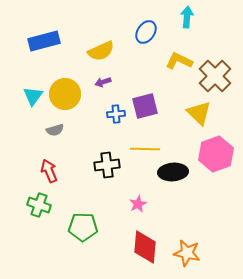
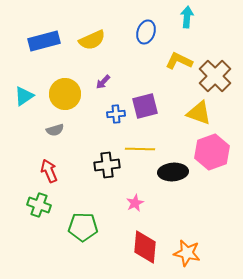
blue ellipse: rotated 15 degrees counterclockwise
yellow semicircle: moved 9 px left, 11 px up
purple arrow: rotated 28 degrees counterclockwise
cyan triangle: moved 9 px left; rotated 20 degrees clockwise
yellow triangle: rotated 24 degrees counterclockwise
yellow line: moved 5 px left
pink hexagon: moved 4 px left, 2 px up
pink star: moved 3 px left, 1 px up
